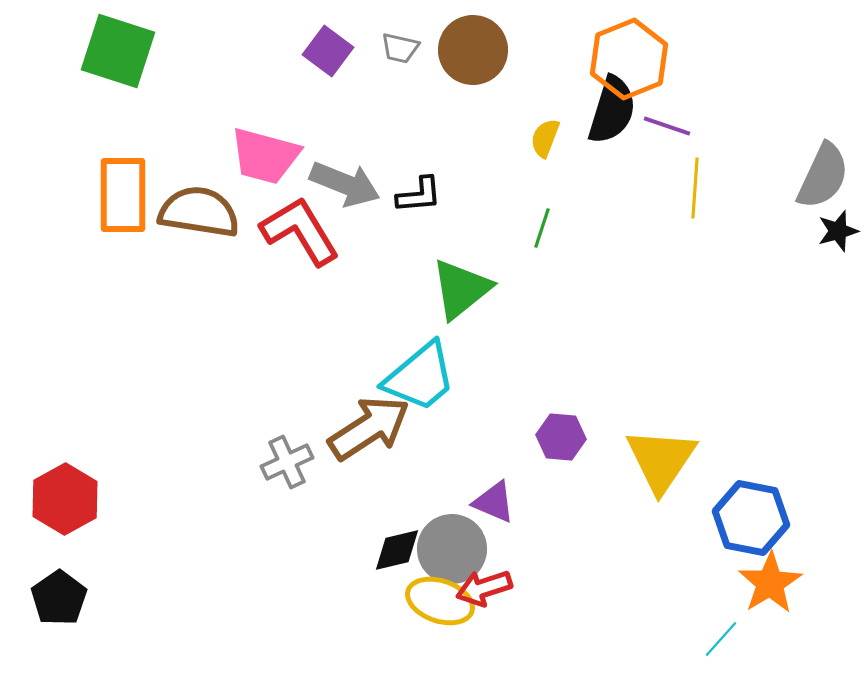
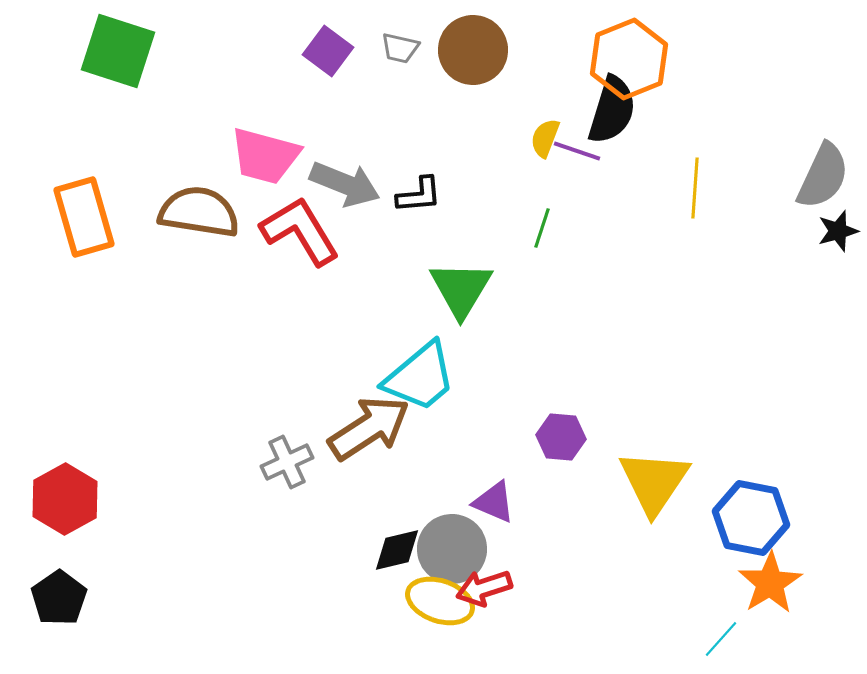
purple line: moved 90 px left, 25 px down
orange rectangle: moved 39 px left, 22 px down; rotated 16 degrees counterclockwise
green triangle: rotated 20 degrees counterclockwise
yellow triangle: moved 7 px left, 22 px down
